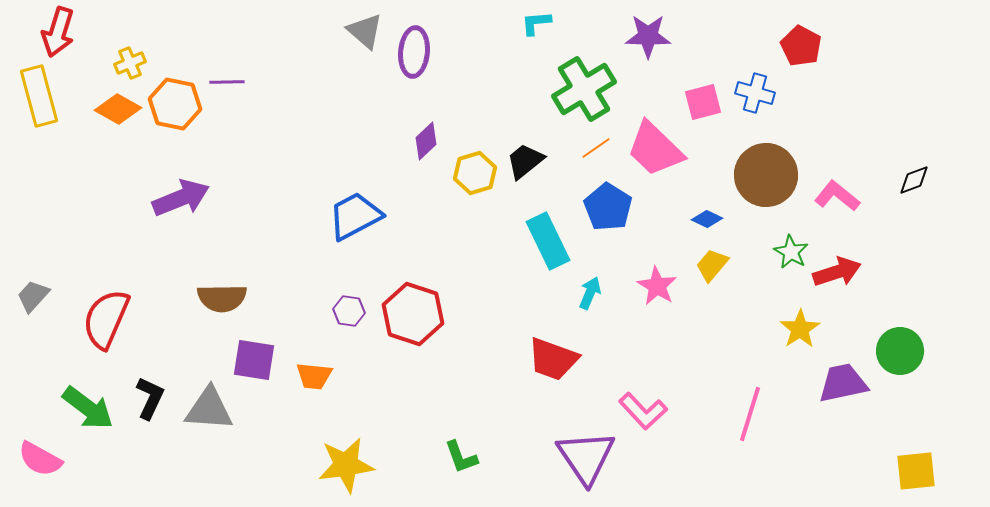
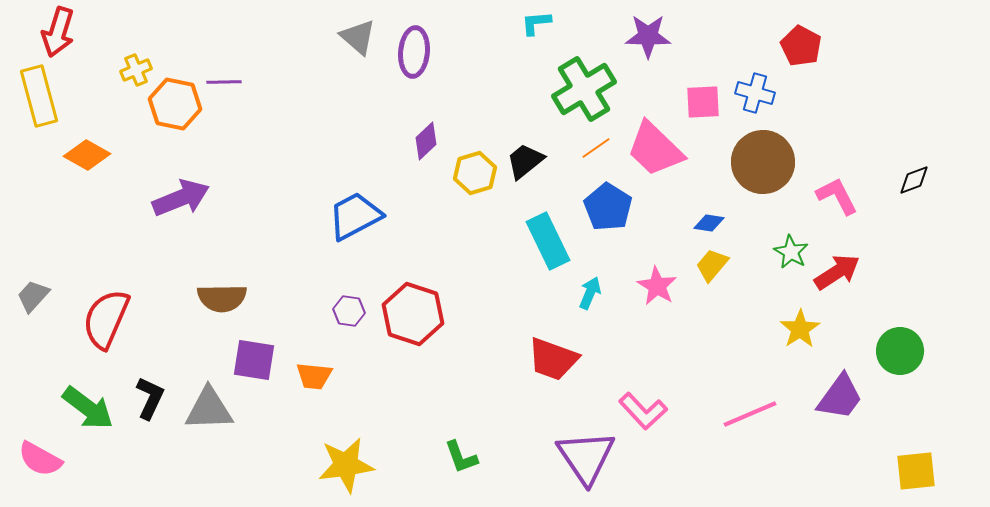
gray triangle at (365, 31): moved 7 px left, 6 px down
yellow cross at (130, 63): moved 6 px right, 7 px down
purple line at (227, 82): moved 3 px left
pink square at (703, 102): rotated 12 degrees clockwise
orange diamond at (118, 109): moved 31 px left, 46 px down
brown circle at (766, 175): moved 3 px left, 13 px up
pink L-shape at (837, 196): rotated 24 degrees clockwise
blue diamond at (707, 219): moved 2 px right, 4 px down; rotated 16 degrees counterclockwise
red arrow at (837, 272): rotated 15 degrees counterclockwise
purple trapezoid at (843, 383): moved 3 px left, 14 px down; rotated 138 degrees clockwise
gray triangle at (209, 409): rotated 6 degrees counterclockwise
pink line at (750, 414): rotated 50 degrees clockwise
